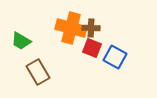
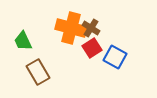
brown cross: rotated 30 degrees clockwise
green trapezoid: moved 2 px right; rotated 35 degrees clockwise
red square: rotated 36 degrees clockwise
